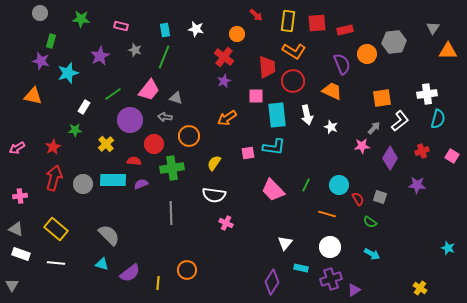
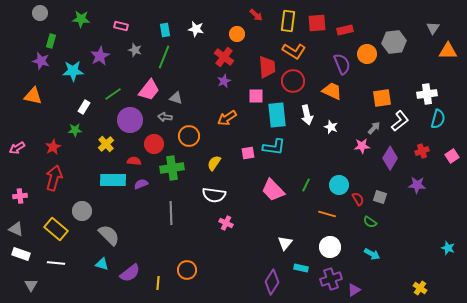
cyan star at (68, 73): moved 5 px right, 2 px up; rotated 15 degrees clockwise
pink square at (452, 156): rotated 24 degrees clockwise
gray circle at (83, 184): moved 1 px left, 27 px down
gray triangle at (12, 285): moved 19 px right
